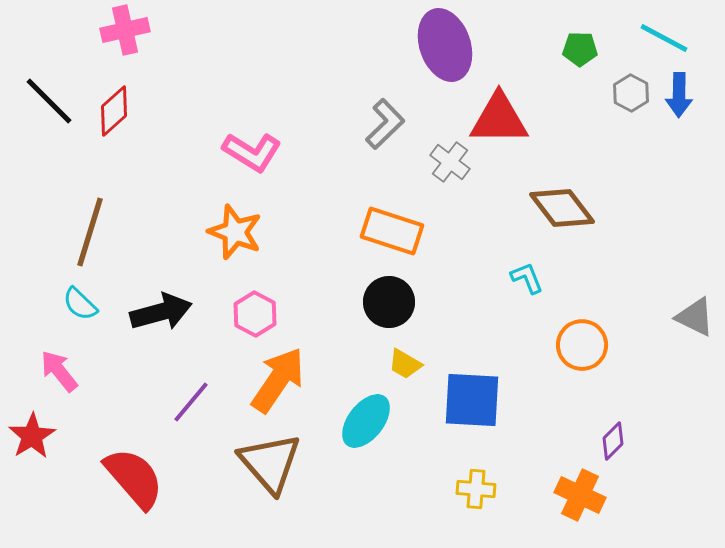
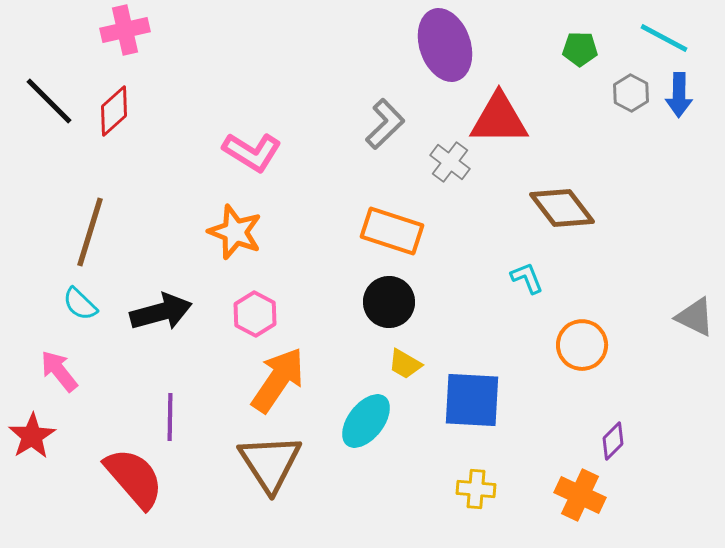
purple line: moved 21 px left, 15 px down; rotated 39 degrees counterclockwise
brown triangle: rotated 8 degrees clockwise
